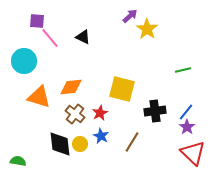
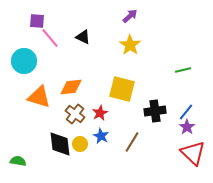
yellow star: moved 17 px left, 16 px down
